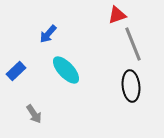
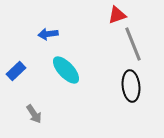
blue arrow: rotated 42 degrees clockwise
